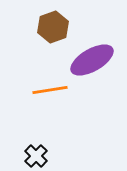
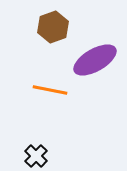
purple ellipse: moved 3 px right
orange line: rotated 20 degrees clockwise
